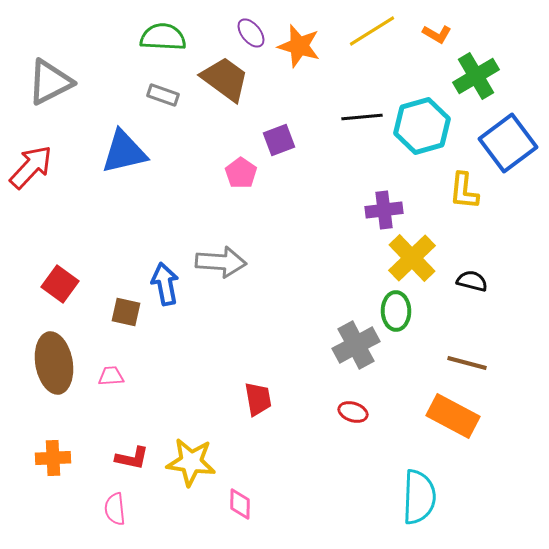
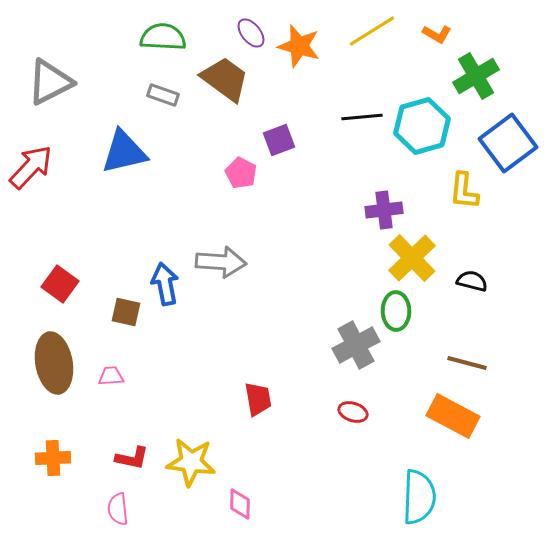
pink pentagon: rotated 8 degrees counterclockwise
pink semicircle: moved 3 px right
